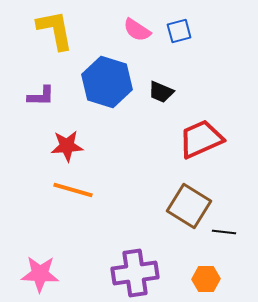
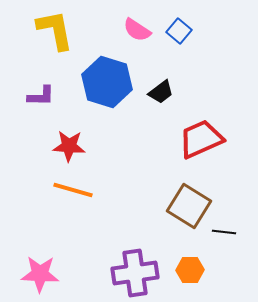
blue square: rotated 35 degrees counterclockwise
black trapezoid: rotated 60 degrees counterclockwise
red star: moved 2 px right; rotated 8 degrees clockwise
orange hexagon: moved 16 px left, 9 px up
